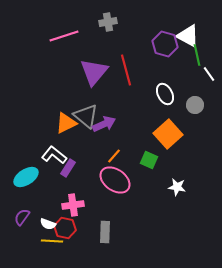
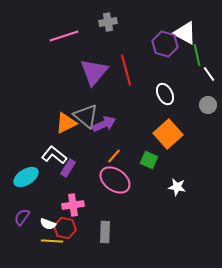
white triangle: moved 3 px left, 3 px up
gray circle: moved 13 px right
